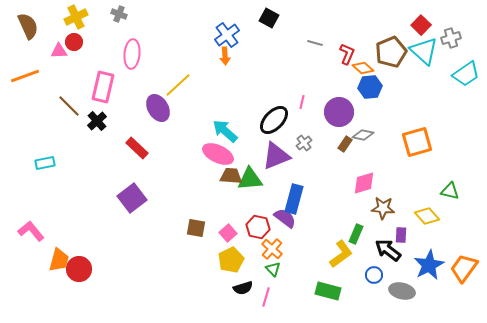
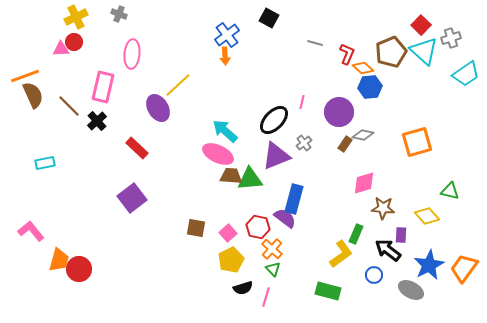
brown semicircle at (28, 26): moved 5 px right, 69 px down
pink triangle at (59, 51): moved 2 px right, 2 px up
gray ellipse at (402, 291): moved 9 px right, 1 px up; rotated 15 degrees clockwise
